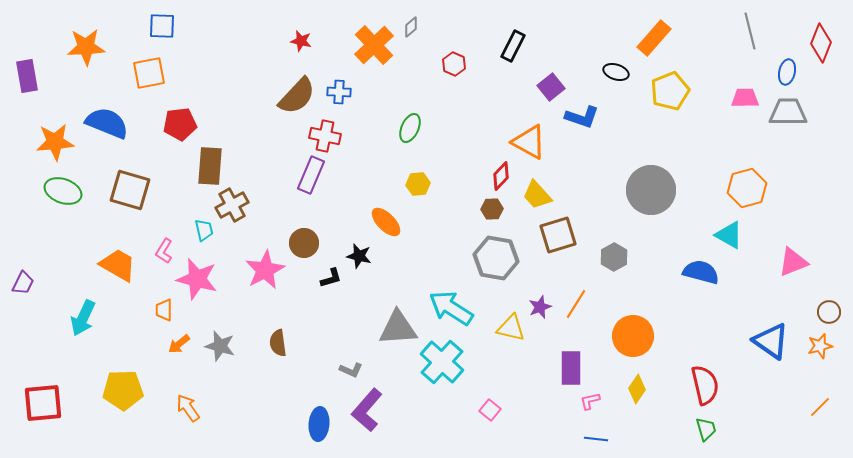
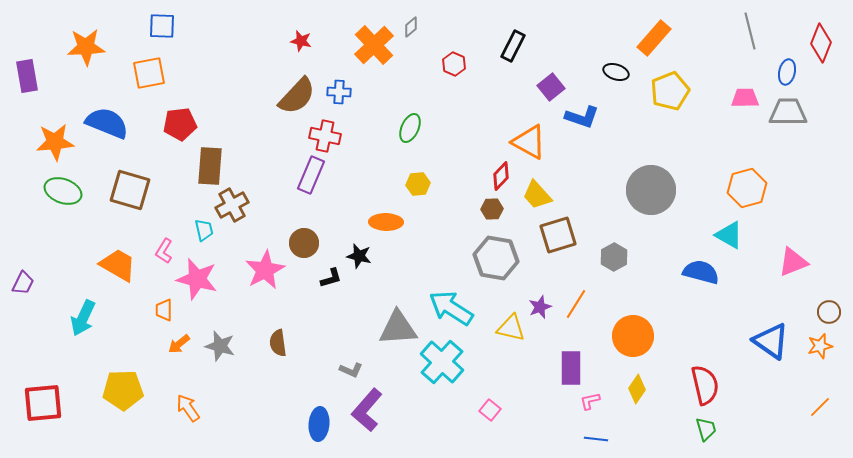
orange ellipse at (386, 222): rotated 44 degrees counterclockwise
